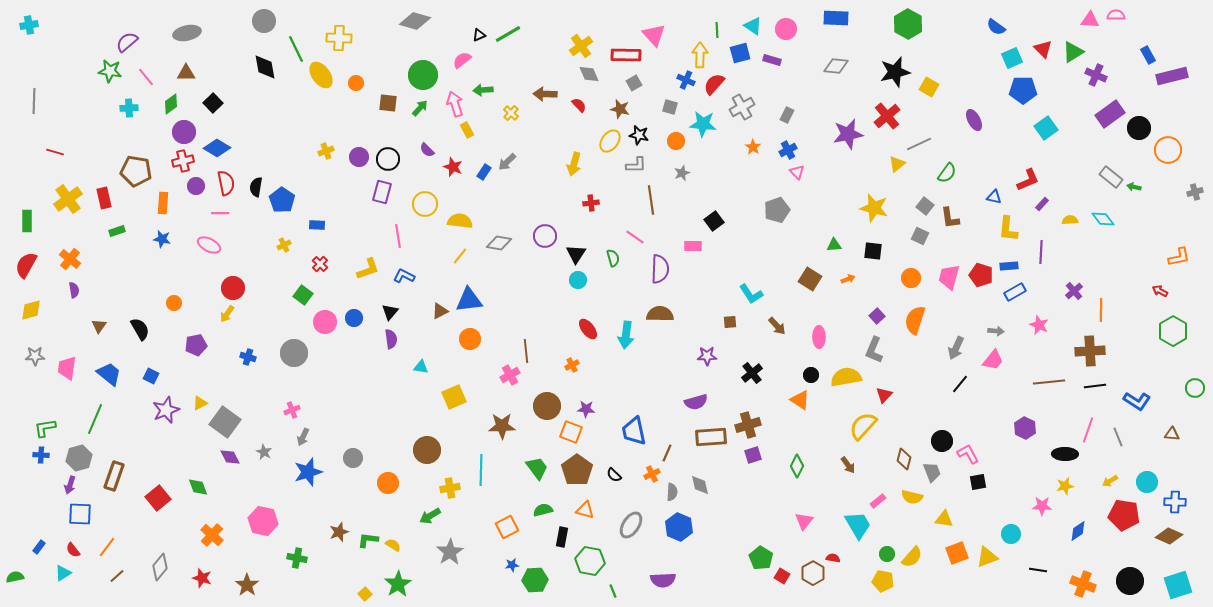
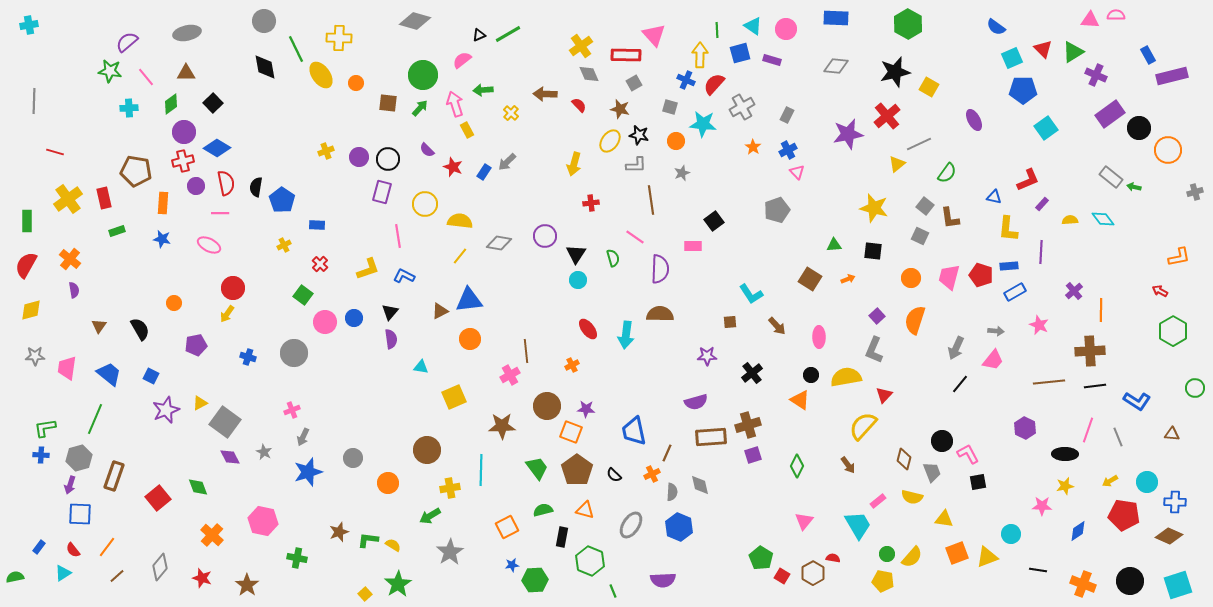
green hexagon at (590, 561): rotated 12 degrees clockwise
